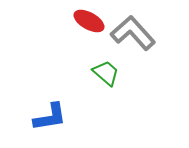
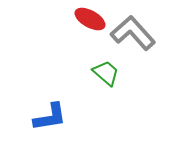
red ellipse: moved 1 px right, 2 px up
